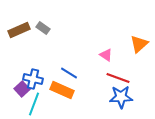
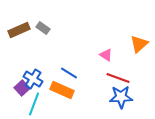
blue cross: rotated 18 degrees clockwise
purple square: moved 1 px up
